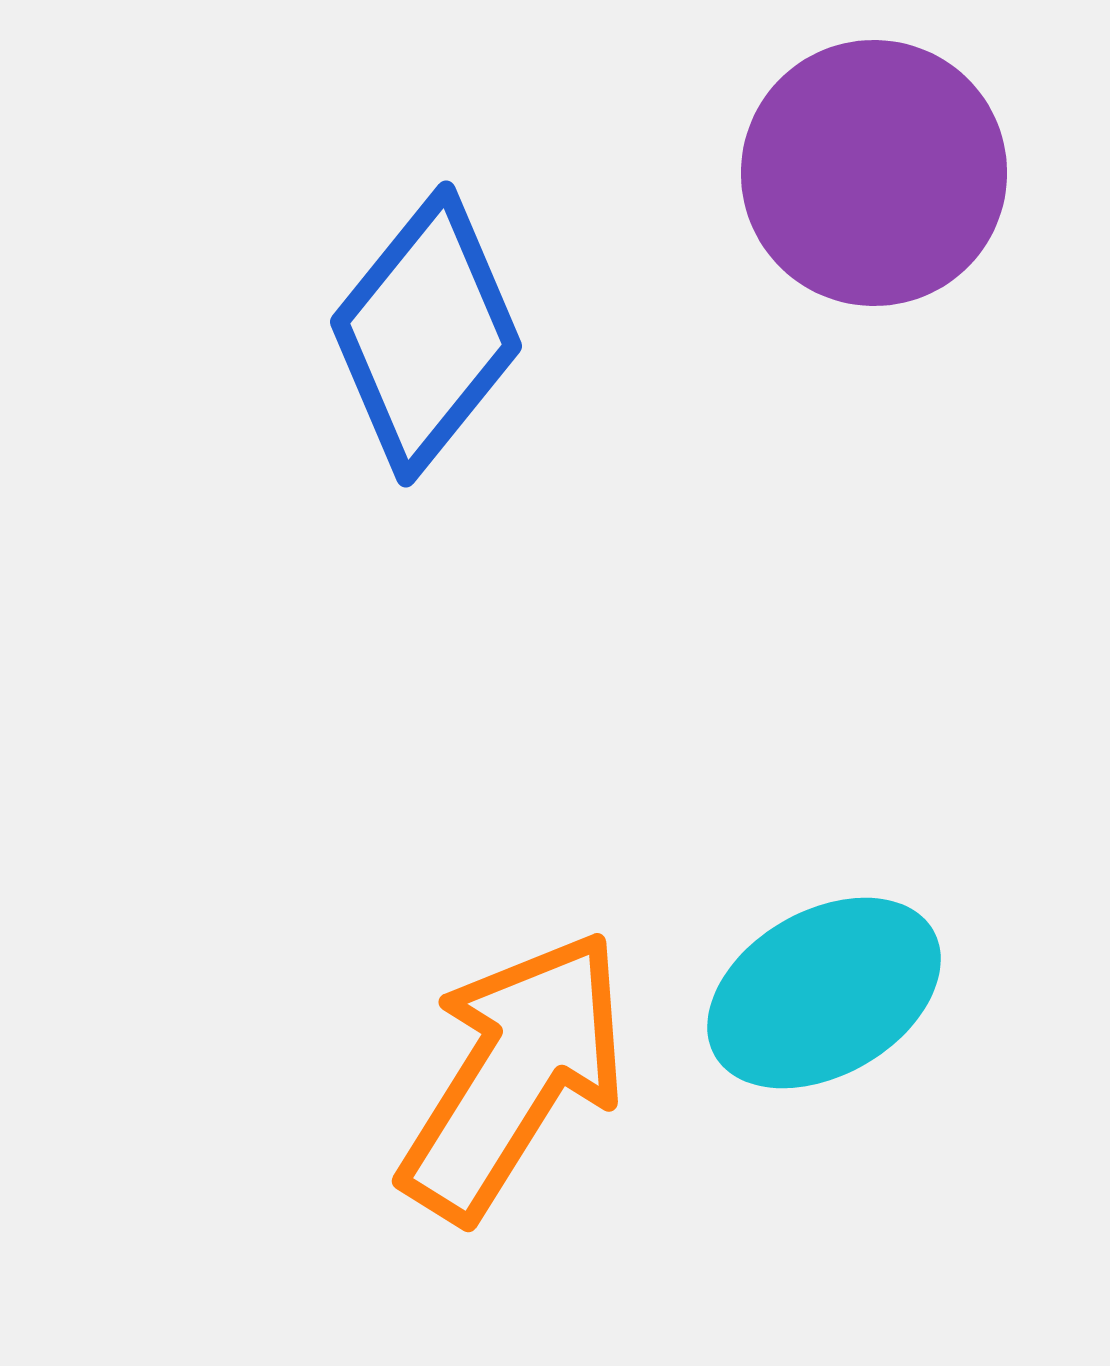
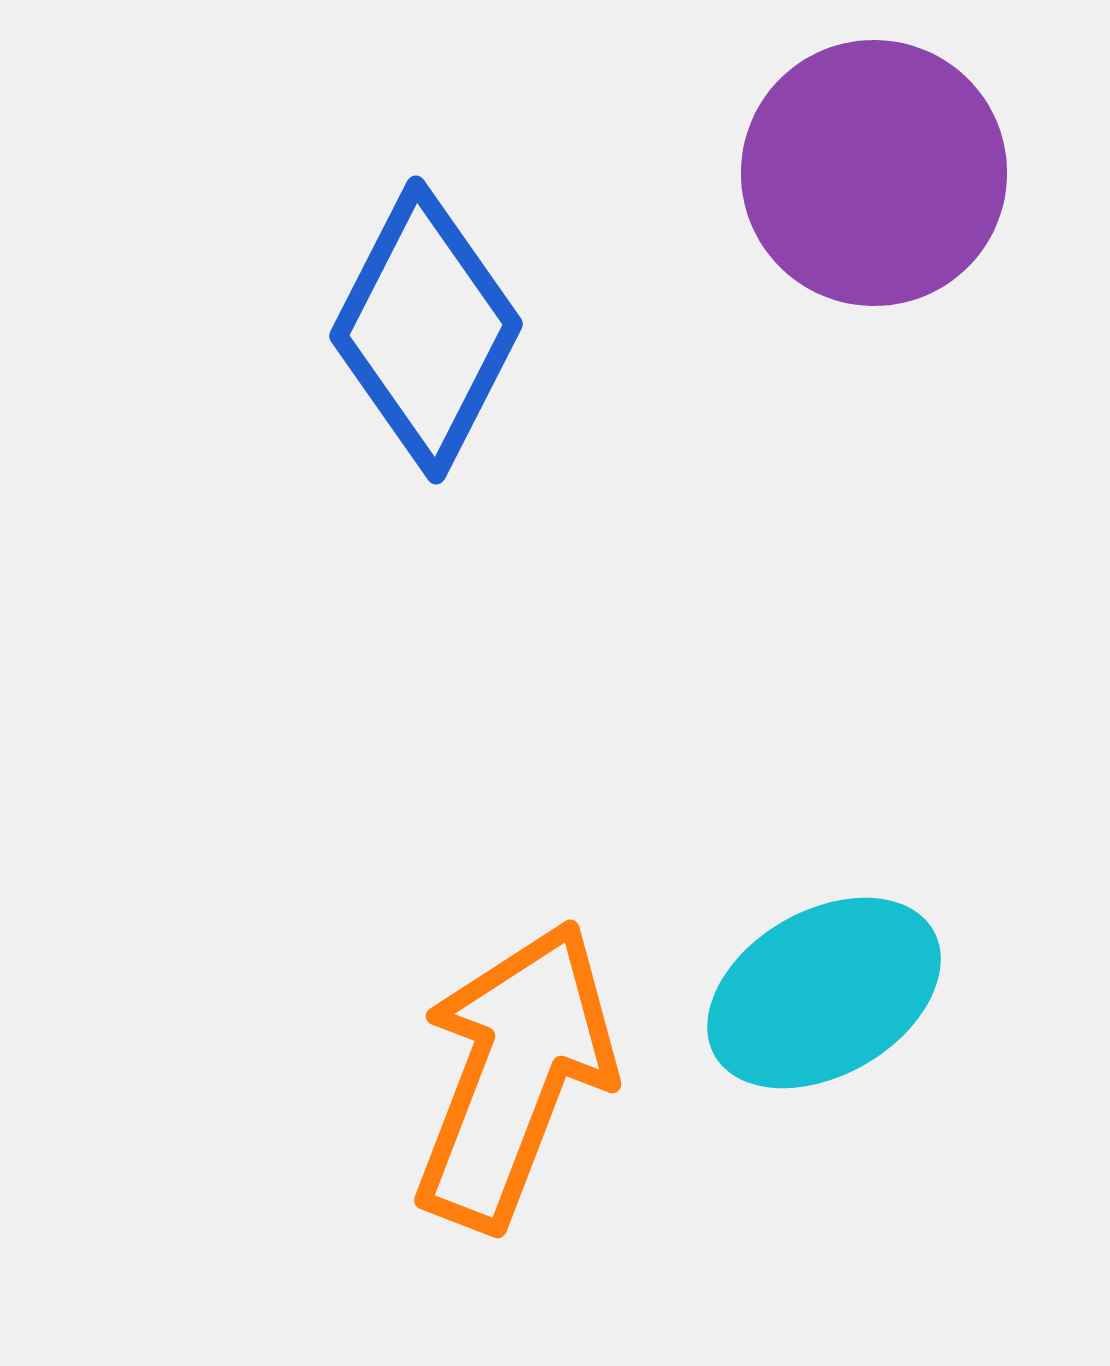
blue diamond: moved 4 px up; rotated 12 degrees counterclockwise
orange arrow: rotated 11 degrees counterclockwise
